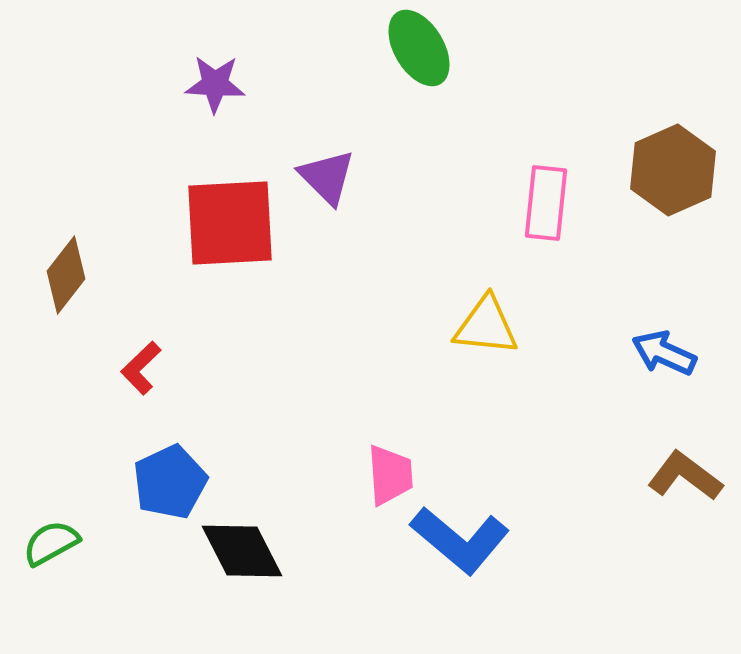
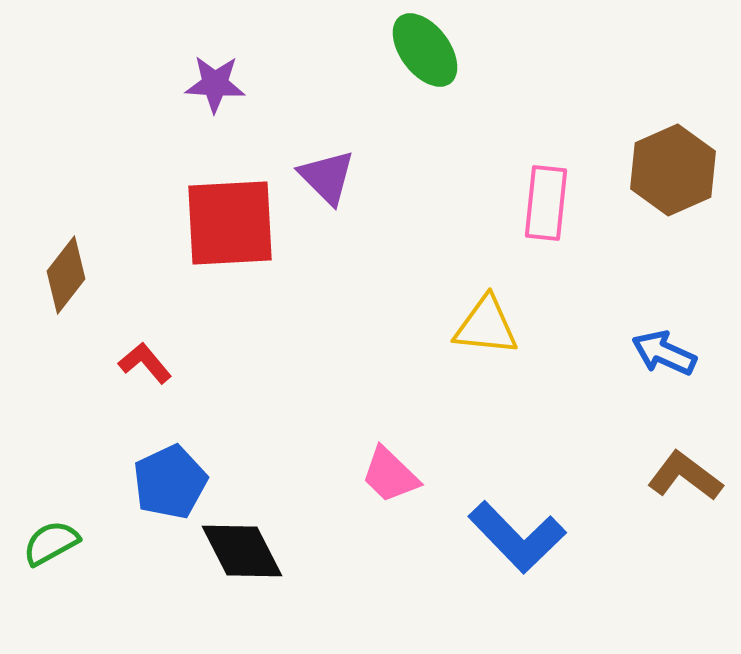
green ellipse: moved 6 px right, 2 px down; rotated 6 degrees counterclockwise
red L-shape: moved 4 px right, 5 px up; rotated 94 degrees clockwise
pink trapezoid: rotated 138 degrees clockwise
blue L-shape: moved 57 px right, 3 px up; rotated 6 degrees clockwise
